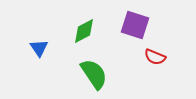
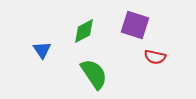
blue triangle: moved 3 px right, 2 px down
red semicircle: rotated 10 degrees counterclockwise
